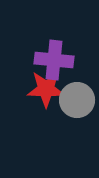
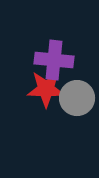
gray circle: moved 2 px up
